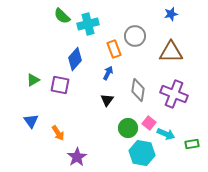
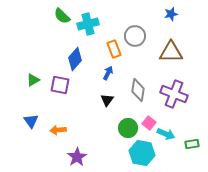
orange arrow: moved 3 px up; rotated 119 degrees clockwise
